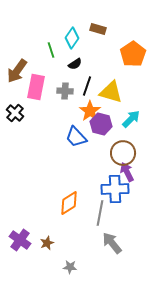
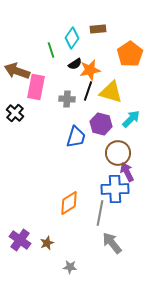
brown rectangle: rotated 21 degrees counterclockwise
orange pentagon: moved 3 px left
brown arrow: rotated 75 degrees clockwise
black line: moved 1 px right, 5 px down
gray cross: moved 2 px right, 8 px down
orange star: moved 41 px up; rotated 25 degrees clockwise
blue trapezoid: rotated 120 degrees counterclockwise
brown circle: moved 5 px left
